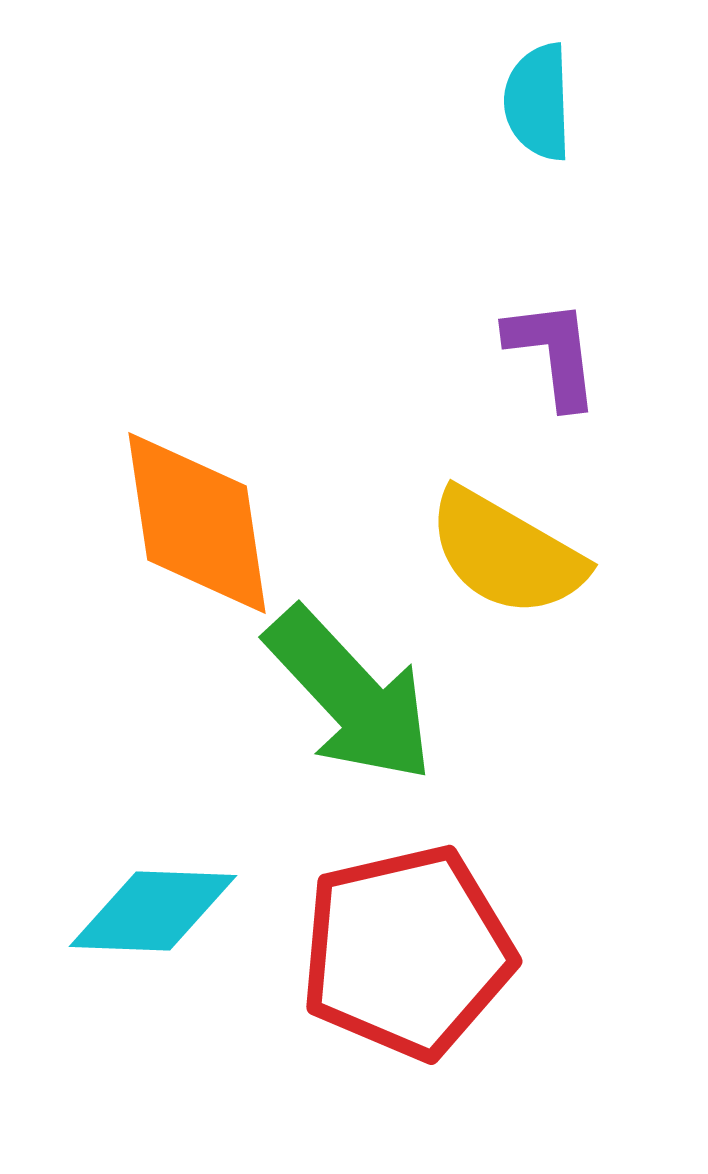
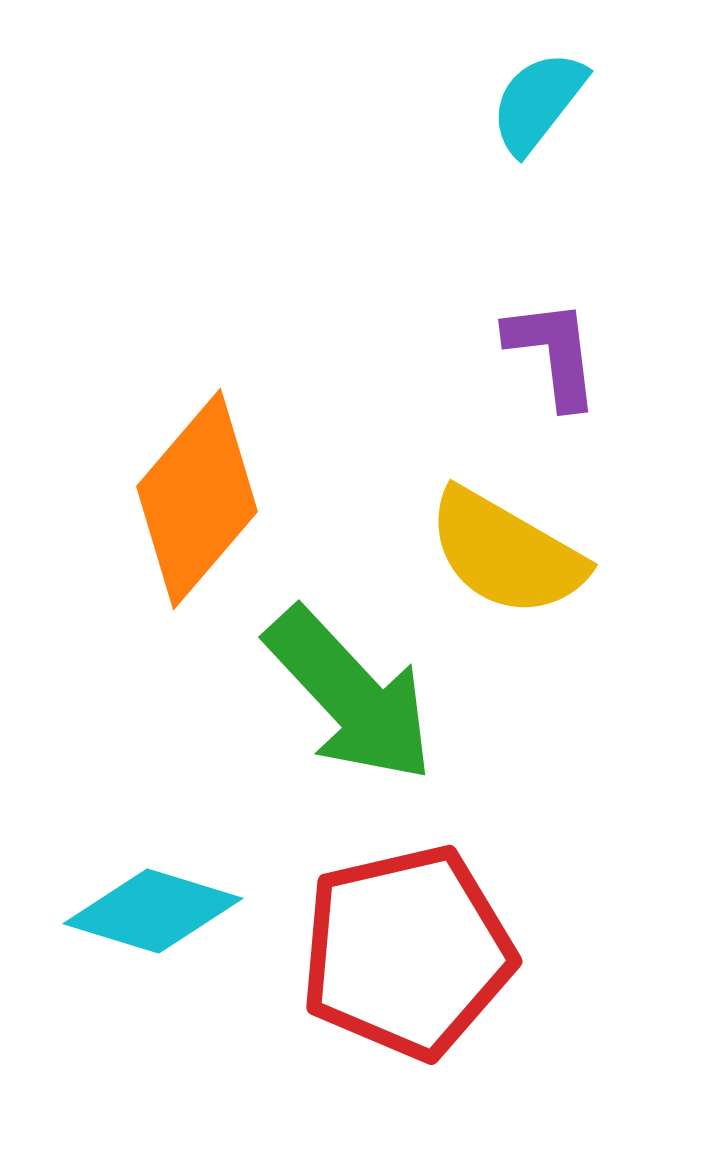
cyan semicircle: rotated 40 degrees clockwise
orange diamond: moved 24 px up; rotated 49 degrees clockwise
cyan diamond: rotated 15 degrees clockwise
